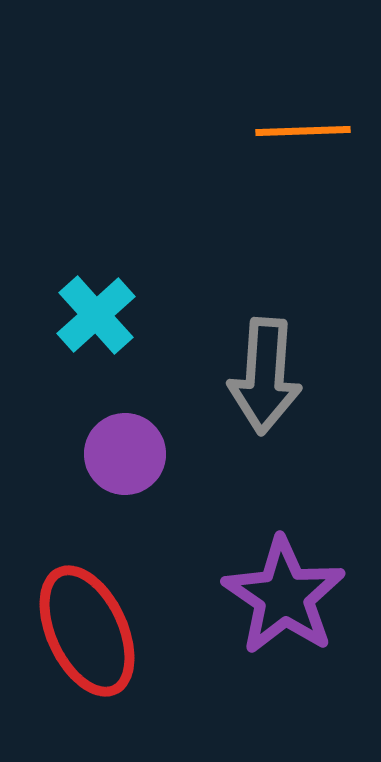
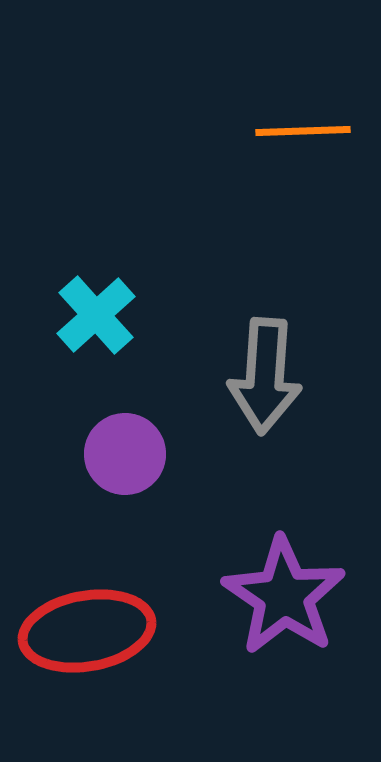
red ellipse: rotated 75 degrees counterclockwise
